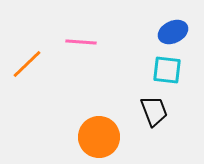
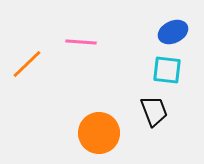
orange circle: moved 4 px up
